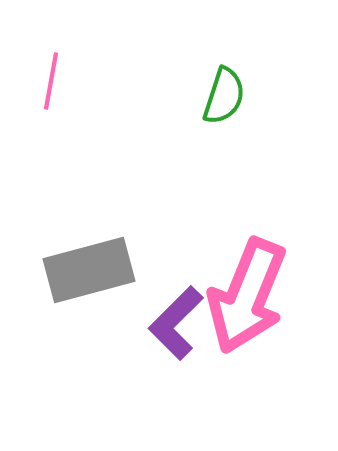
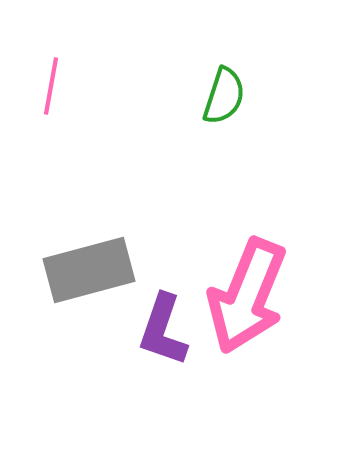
pink line: moved 5 px down
purple L-shape: moved 13 px left, 7 px down; rotated 26 degrees counterclockwise
